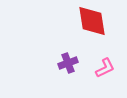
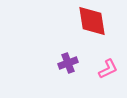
pink L-shape: moved 3 px right, 1 px down
